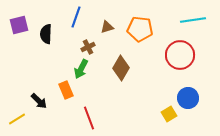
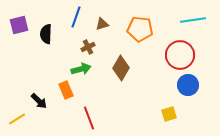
brown triangle: moved 5 px left, 3 px up
green arrow: rotated 132 degrees counterclockwise
blue circle: moved 13 px up
yellow square: rotated 14 degrees clockwise
